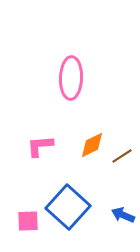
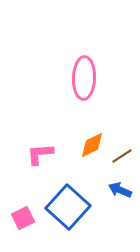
pink ellipse: moved 13 px right
pink L-shape: moved 8 px down
blue arrow: moved 3 px left, 25 px up
pink square: moved 5 px left, 3 px up; rotated 25 degrees counterclockwise
